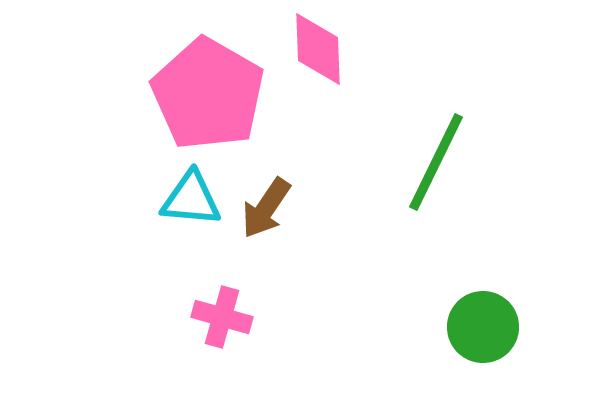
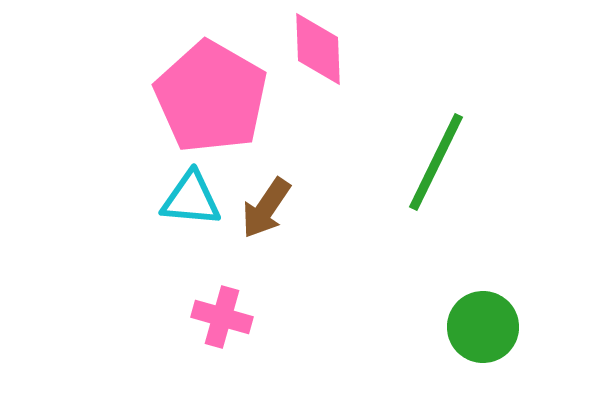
pink pentagon: moved 3 px right, 3 px down
